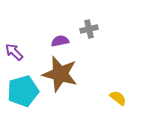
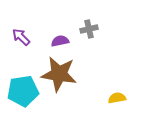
purple arrow: moved 7 px right, 15 px up
brown star: moved 1 px left; rotated 6 degrees counterclockwise
cyan pentagon: rotated 8 degrees clockwise
yellow semicircle: moved 1 px left; rotated 48 degrees counterclockwise
